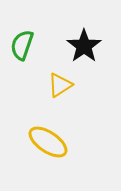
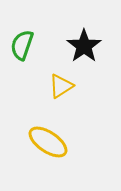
yellow triangle: moved 1 px right, 1 px down
